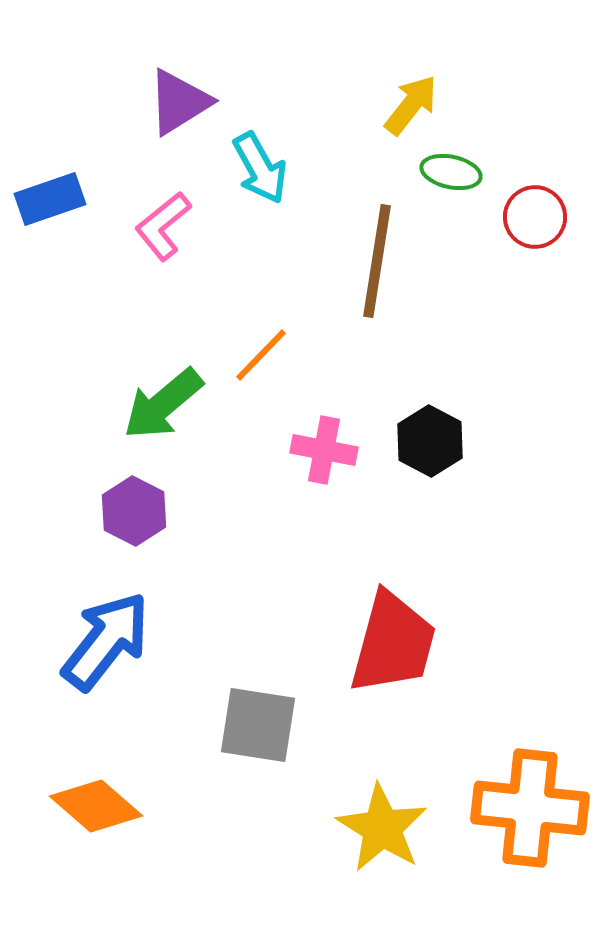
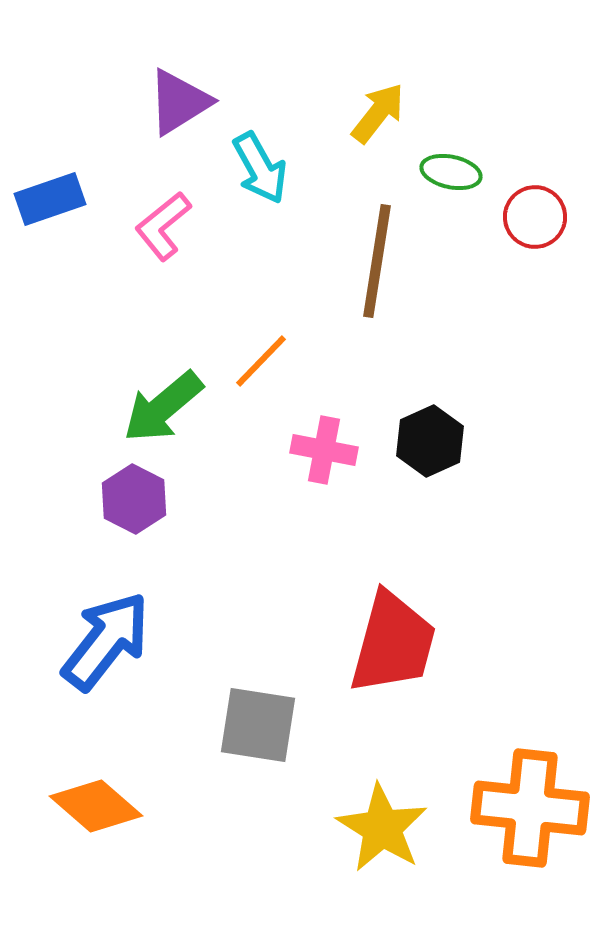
yellow arrow: moved 33 px left, 8 px down
orange line: moved 6 px down
green arrow: moved 3 px down
black hexagon: rotated 8 degrees clockwise
purple hexagon: moved 12 px up
